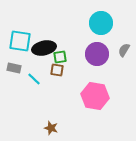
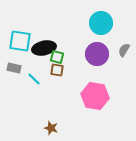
green square: moved 3 px left; rotated 24 degrees clockwise
